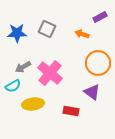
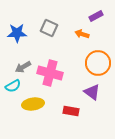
purple rectangle: moved 4 px left, 1 px up
gray square: moved 2 px right, 1 px up
pink cross: rotated 25 degrees counterclockwise
